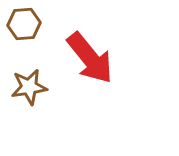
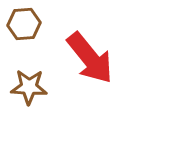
brown star: rotated 12 degrees clockwise
